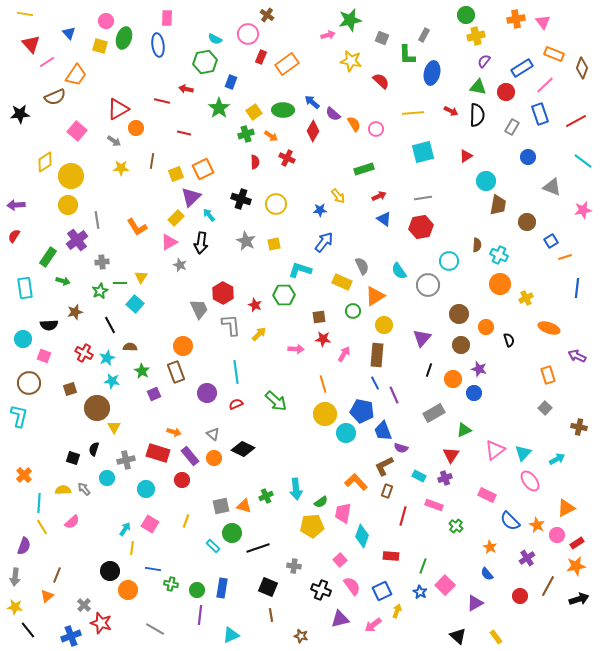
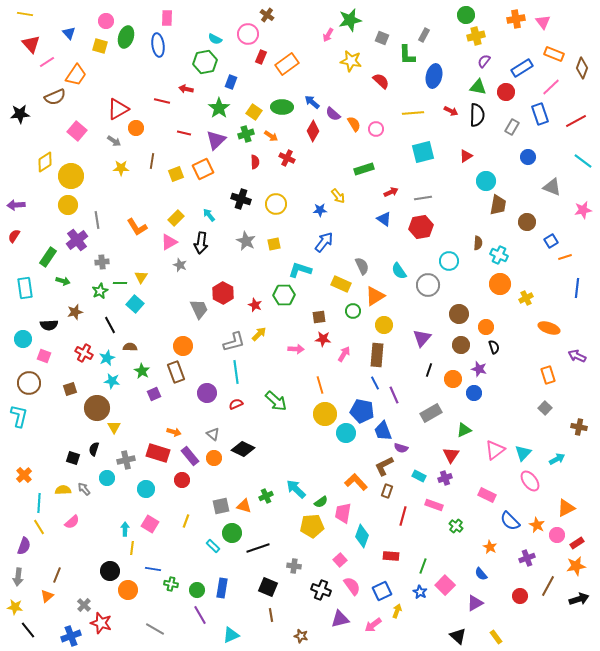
pink arrow at (328, 35): rotated 136 degrees clockwise
green ellipse at (124, 38): moved 2 px right, 1 px up
blue ellipse at (432, 73): moved 2 px right, 3 px down
pink line at (545, 85): moved 6 px right, 2 px down
green ellipse at (283, 110): moved 1 px left, 3 px up
yellow square at (254, 112): rotated 21 degrees counterclockwise
red arrow at (379, 196): moved 12 px right, 4 px up
purple triangle at (191, 197): moved 25 px right, 57 px up
brown semicircle at (477, 245): moved 1 px right, 2 px up
yellow rectangle at (342, 282): moved 1 px left, 2 px down
gray L-shape at (231, 325): moved 3 px right, 17 px down; rotated 80 degrees clockwise
black semicircle at (509, 340): moved 15 px left, 7 px down
orange line at (323, 384): moved 3 px left, 1 px down
gray rectangle at (434, 413): moved 3 px left
cyan arrow at (296, 489): rotated 140 degrees clockwise
yellow line at (42, 527): moved 3 px left
cyan arrow at (125, 529): rotated 32 degrees counterclockwise
purple cross at (527, 558): rotated 14 degrees clockwise
blue semicircle at (487, 574): moved 6 px left
gray arrow at (15, 577): moved 3 px right
purple line at (200, 615): rotated 36 degrees counterclockwise
